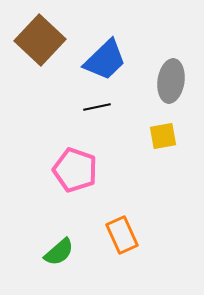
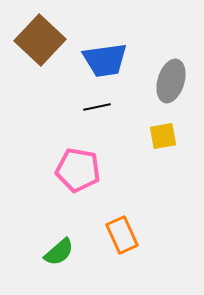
blue trapezoid: rotated 36 degrees clockwise
gray ellipse: rotated 9 degrees clockwise
pink pentagon: moved 3 px right; rotated 9 degrees counterclockwise
